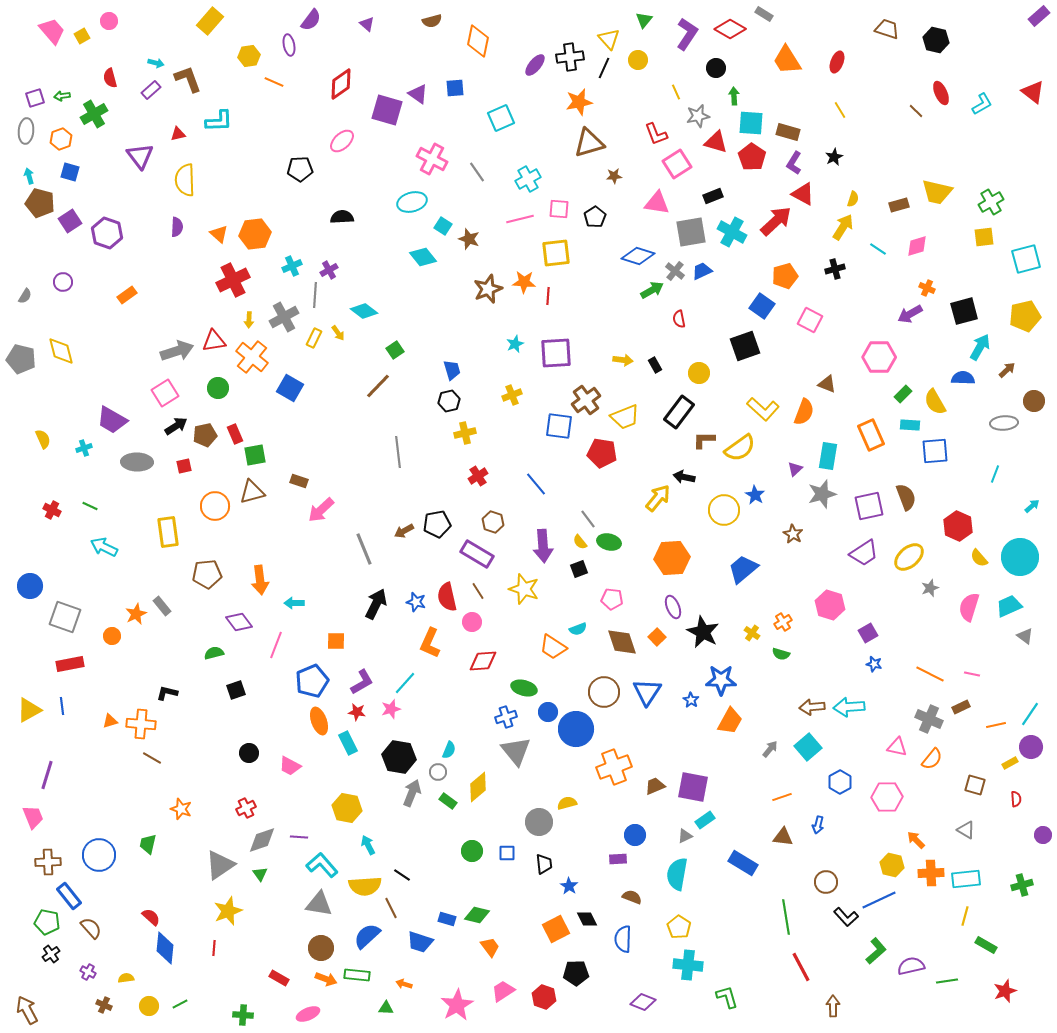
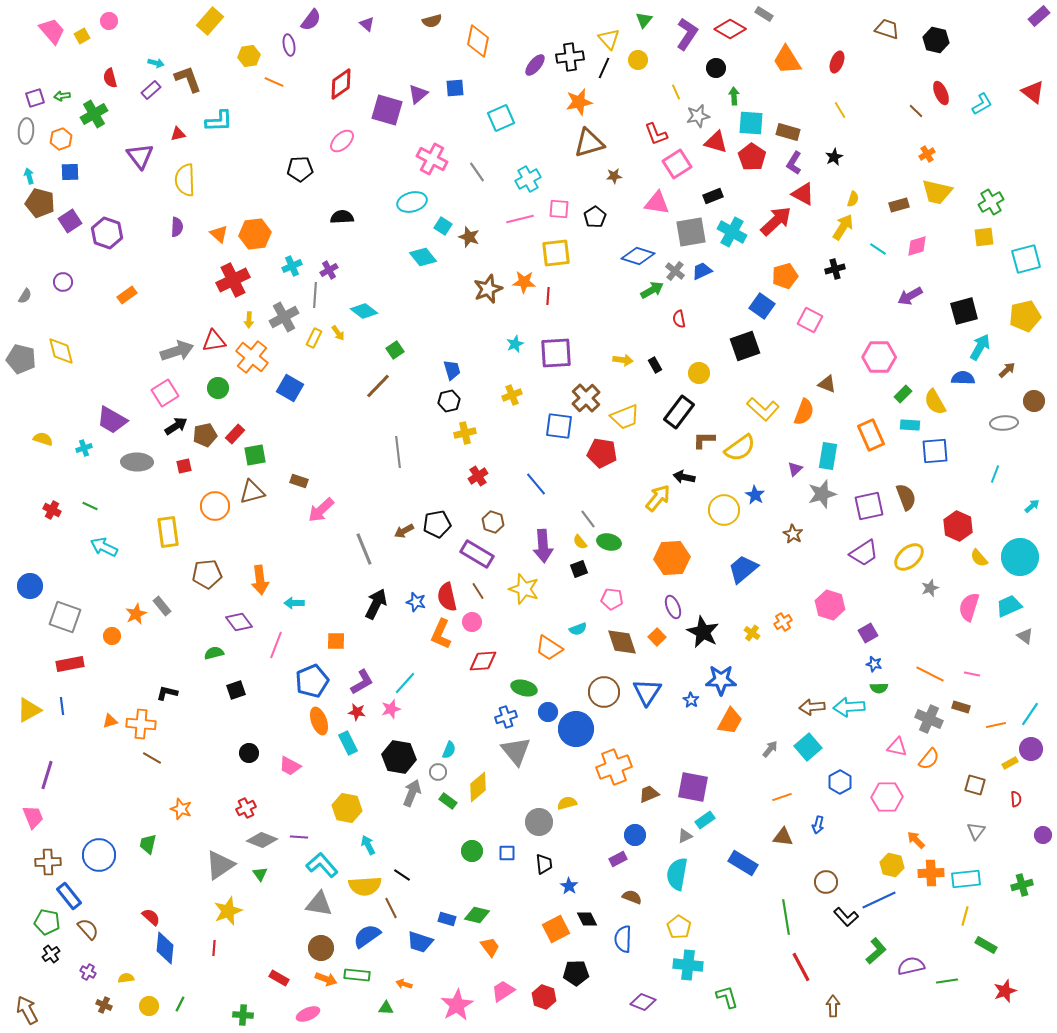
purple triangle at (418, 94): rotated 45 degrees clockwise
blue square at (70, 172): rotated 18 degrees counterclockwise
brown star at (469, 239): moved 2 px up
orange cross at (927, 288): moved 134 px up; rotated 35 degrees clockwise
purple arrow at (910, 314): moved 18 px up
brown cross at (586, 400): moved 2 px up; rotated 8 degrees counterclockwise
red rectangle at (235, 434): rotated 66 degrees clockwise
yellow semicircle at (43, 439): rotated 48 degrees counterclockwise
orange L-shape at (430, 643): moved 11 px right, 9 px up
orange trapezoid at (553, 647): moved 4 px left, 1 px down
green semicircle at (781, 654): moved 98 px right, 34 px down; rotated 18 degrees counterclockwise
brown rectangle at (961, 707): rotated 42 degrees clockwise
purple circle at (1031, 747): moved 2 px down
orange semicircle at (932, 759): moved 3 px left
brown trapezoid at (655, 786): moved 6 px left, 8 px down
gray triangle at (966, 830): moved 10 px right, 1 px down; rotated 36 degrees clockwise
gray diamond at (262, 840): rotated 40 degrees clockwise
purple rectangle at (618, 859): rotated 24 degrees counterclockwise
brown semicircle at (91, 928): moved 3 px left, 1 px down
blue semicircle at (367, 936): rotated 8 degrees clockwise
green line at (180, 1004): rotated 35 degrees counterclockwise
